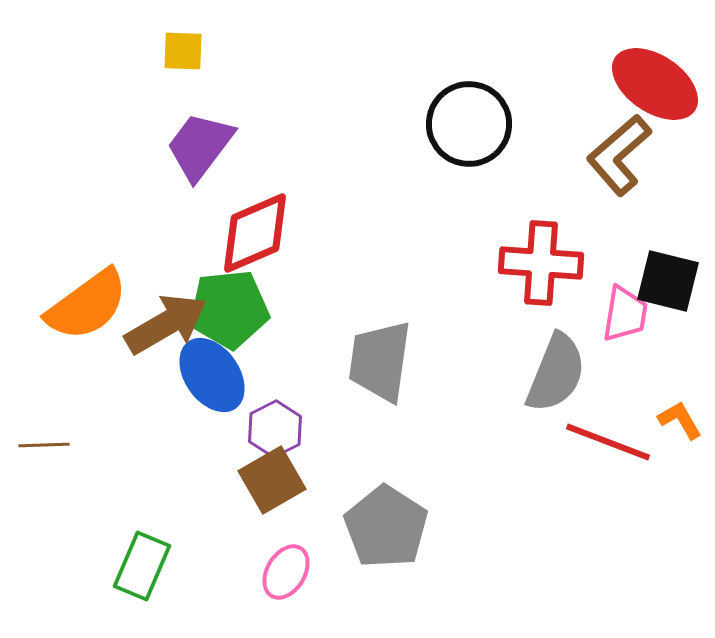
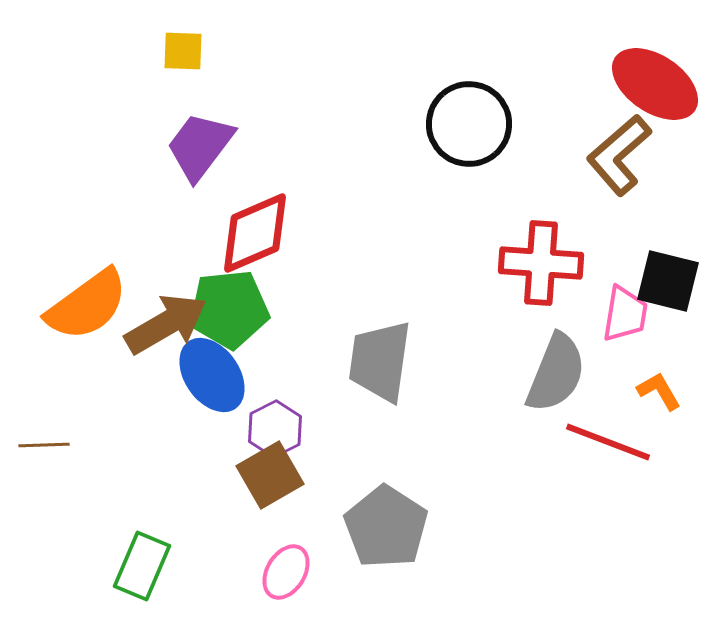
orange L-shape: moved 21 px left, 29 px up
brown square: moved 2 px left, 5 px up
